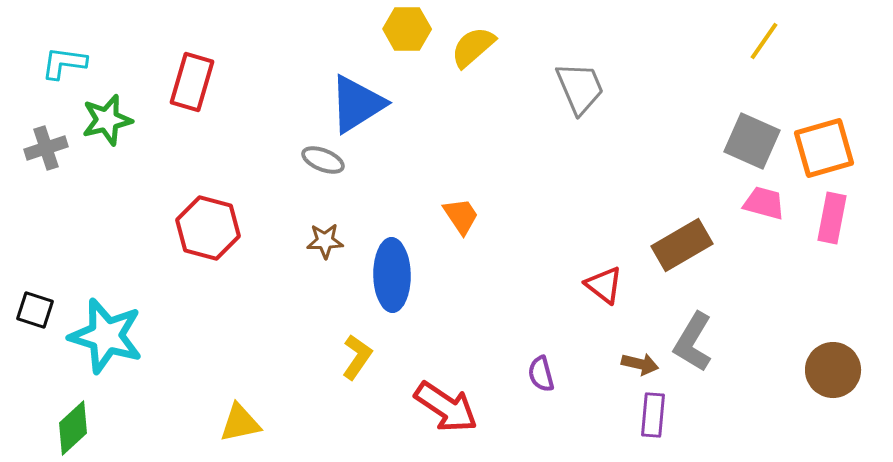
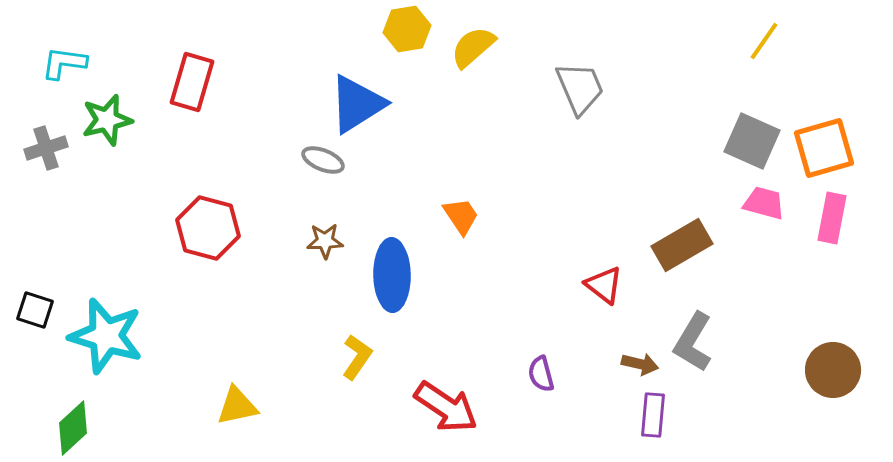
yellow hexagon: rotated 9 degrees counterclockwise
yellow triangle: moved 3 px left, 17 px up
